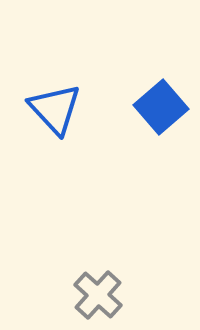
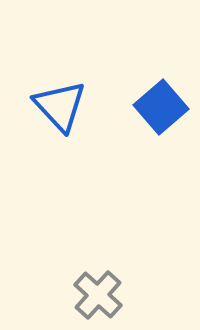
blue triangle: moved 5 px right, 3 px up
